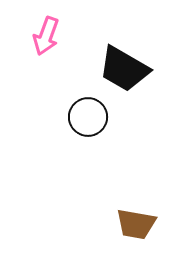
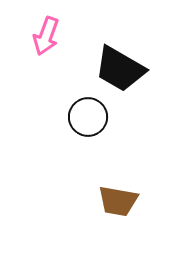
black trapezoid: moved 4 px left
brown trapezoid: moved 18 px left, 23 px up
